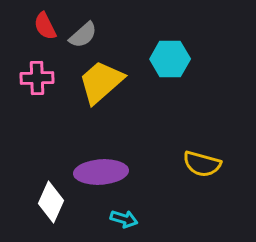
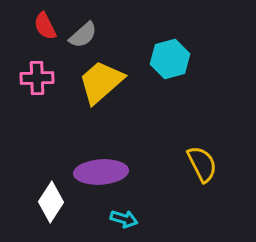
cyan hexagon: rotated 15 degrees counterclockwise
yellow semicircle: rotated 132 degrees counterclockwise
white diamond: rotated 9 degrees clockwise
